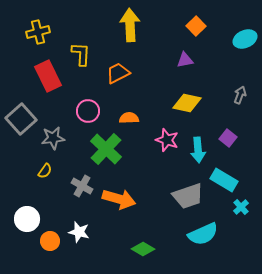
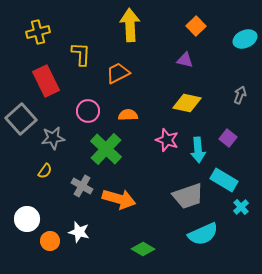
purple triangle: rotated 24 degrees clockwise
red rectangle: moved 2 px left, 5 px down
orange semicircle: moved 1 px left, 3 px up
